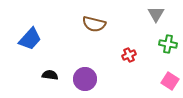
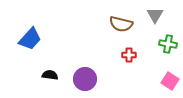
gray triangle: moved 1 px left, 1 px down
brown semicircle: moved 27 px right
red cross: rotated 24 degrees clockwise
